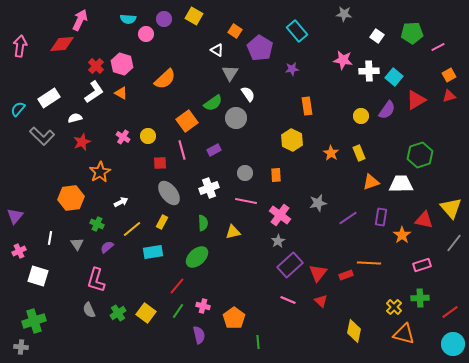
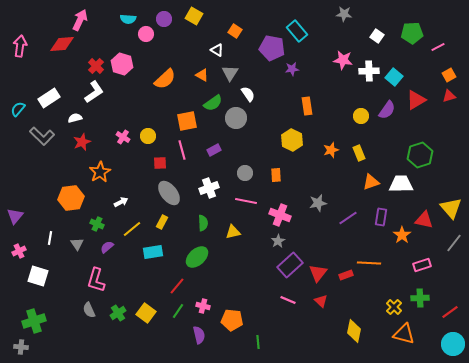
purple pentagon at (260, 48): moved 12 px right; rotated 20 degrees counterclockwise
orange triangle at (121, 93): moved 81 px right, 18 px up
orange square at (187, 121): rotated 25 degrees clockwise
orange star at (331, 153): moved 3 px up; rotated 21 degrees clockwise
pink cross at (280, 215): rotated 15 degrees counterclockwise
orange pentagon at (234, 318): moved 2 px left, 2 px down; rotated 30 degrees counterclockwise
